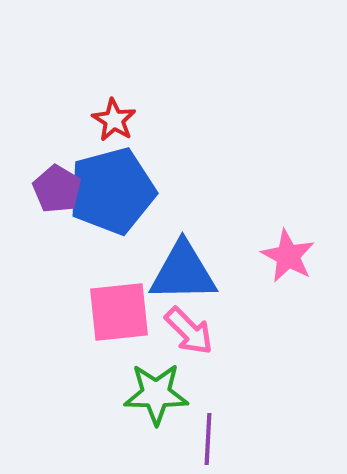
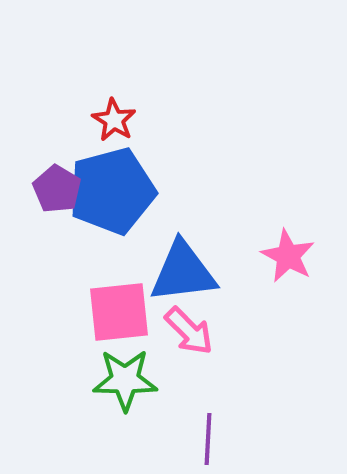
blue triangle: rotated 6 degrees counterclockwise
green star: moved 31 px left, 14 px up
